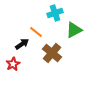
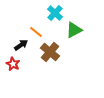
cyan cross: rotated 28 degrees counterclockwise
black arrow: moved 1 px left, 1 px down
brown cross: moved 2 px left, 1 px up
red star: rotated 16 degrees counterclockwise
